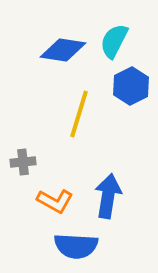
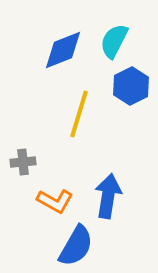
blue diamond: rotated 30 degrees counterclockwise
blue semicircle: rotated 63 degrees counterclockwise
